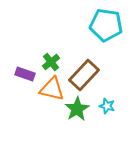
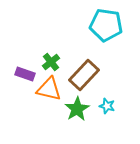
orange triangle: moved 3 px left
